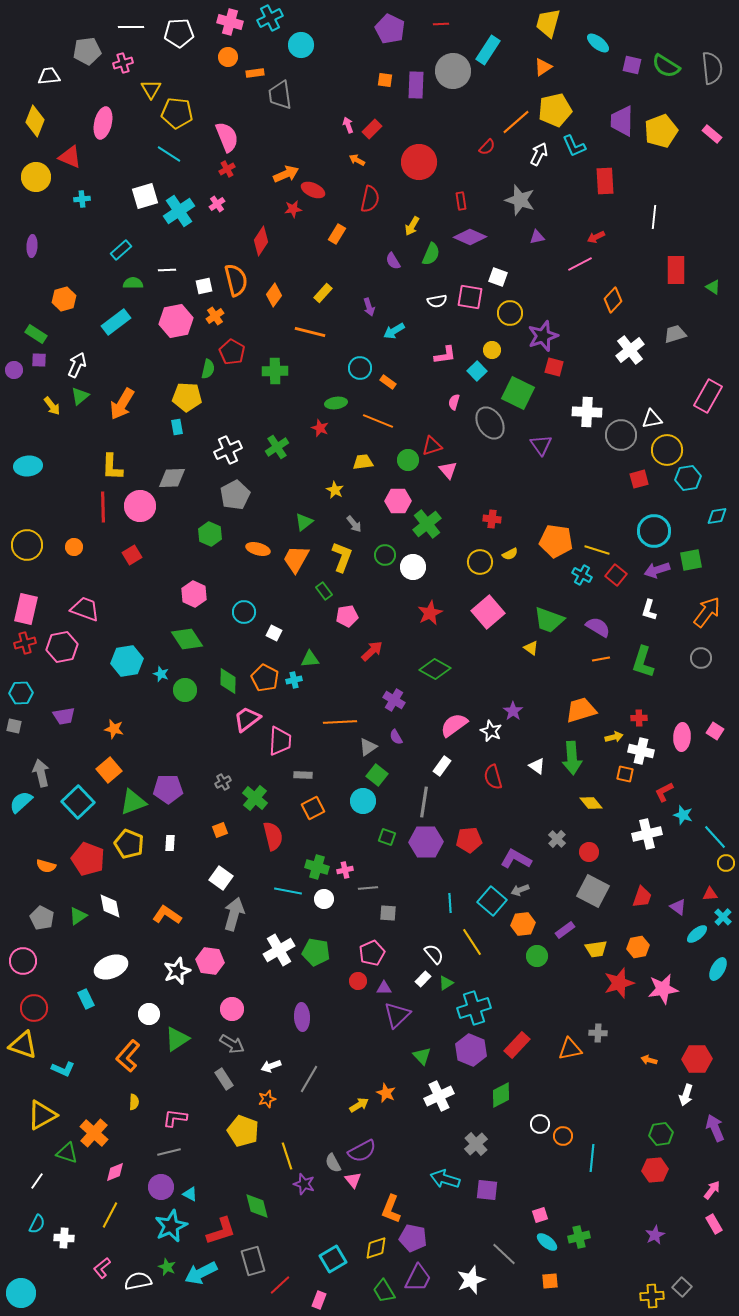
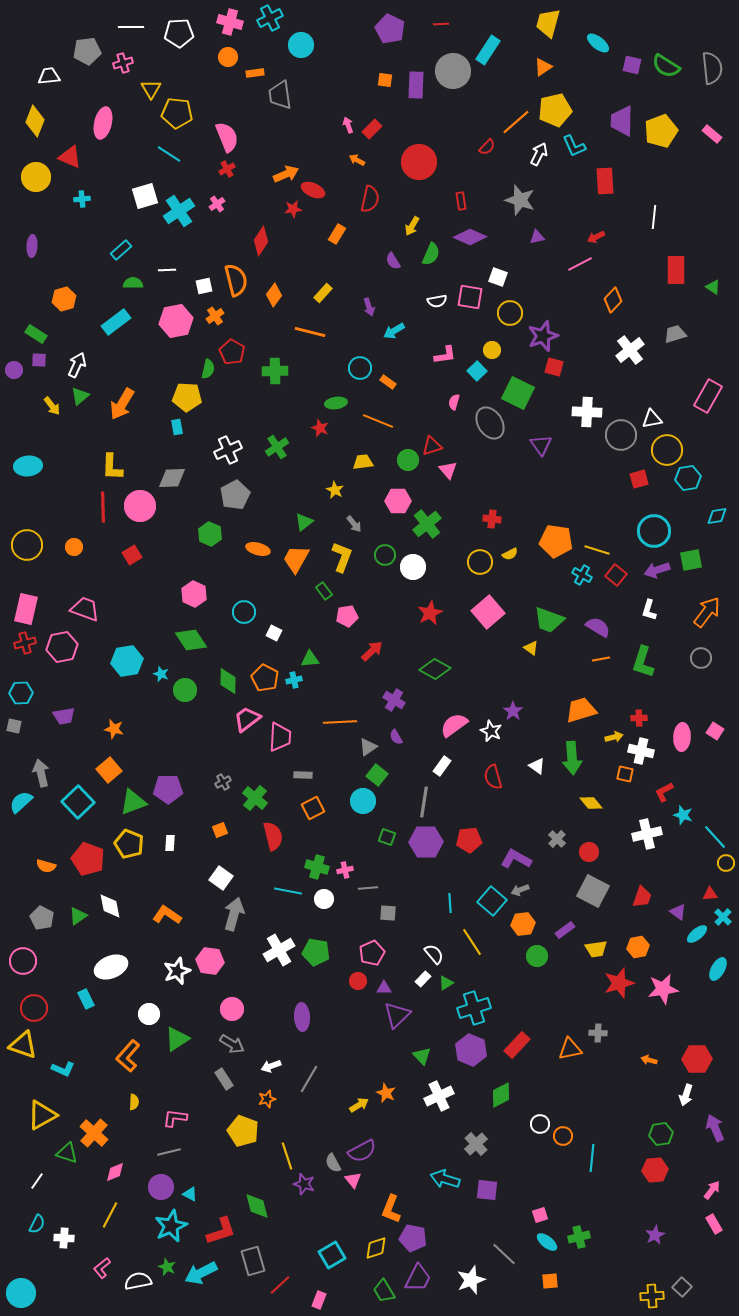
green diamond at (187, 639): moved 4 px right, 1 px down
pink trapezoid at (280, 741): moved 4 px up
purple triangle at (678, 907): moved 5 px down
cyan square at (333, 1259): moved 1 px left, 4 px up
